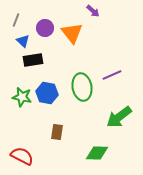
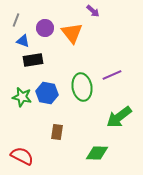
blue triangle: rotated 24 degrees counterclockwise
